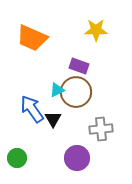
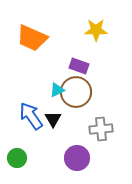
blue arrow: moved 1 px left, 7 px down
